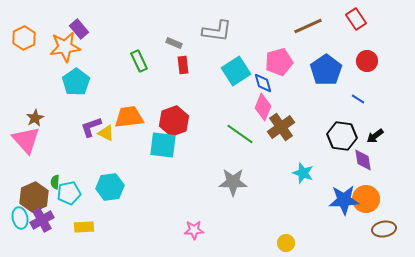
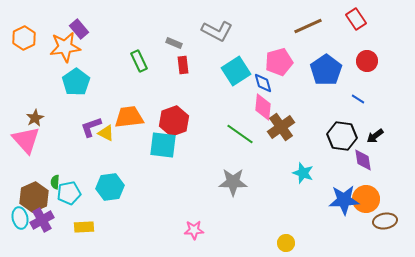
gray L-shape at (217, 31): rotated 20 degrees clockwise
pink diamond at (263, 107): rotated 16 degrees counterclockwise
brown ellipse at (384, 229): moved 1 px right, 8 px up
